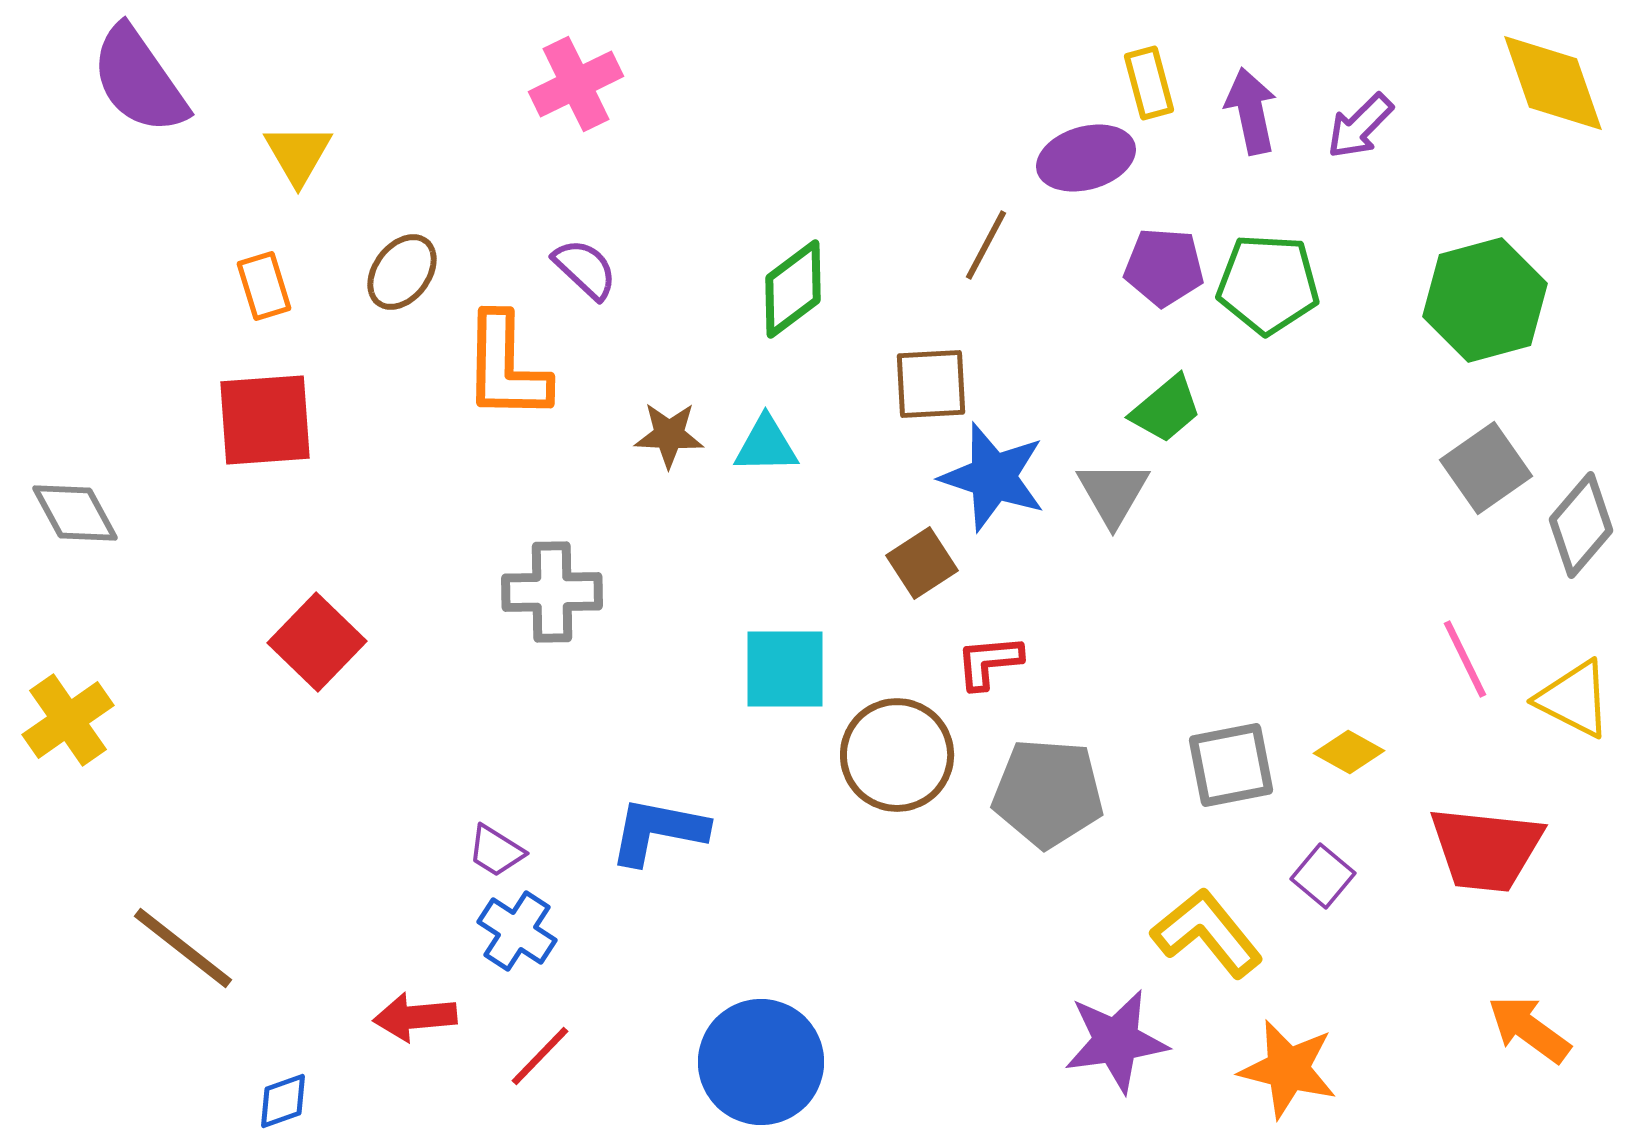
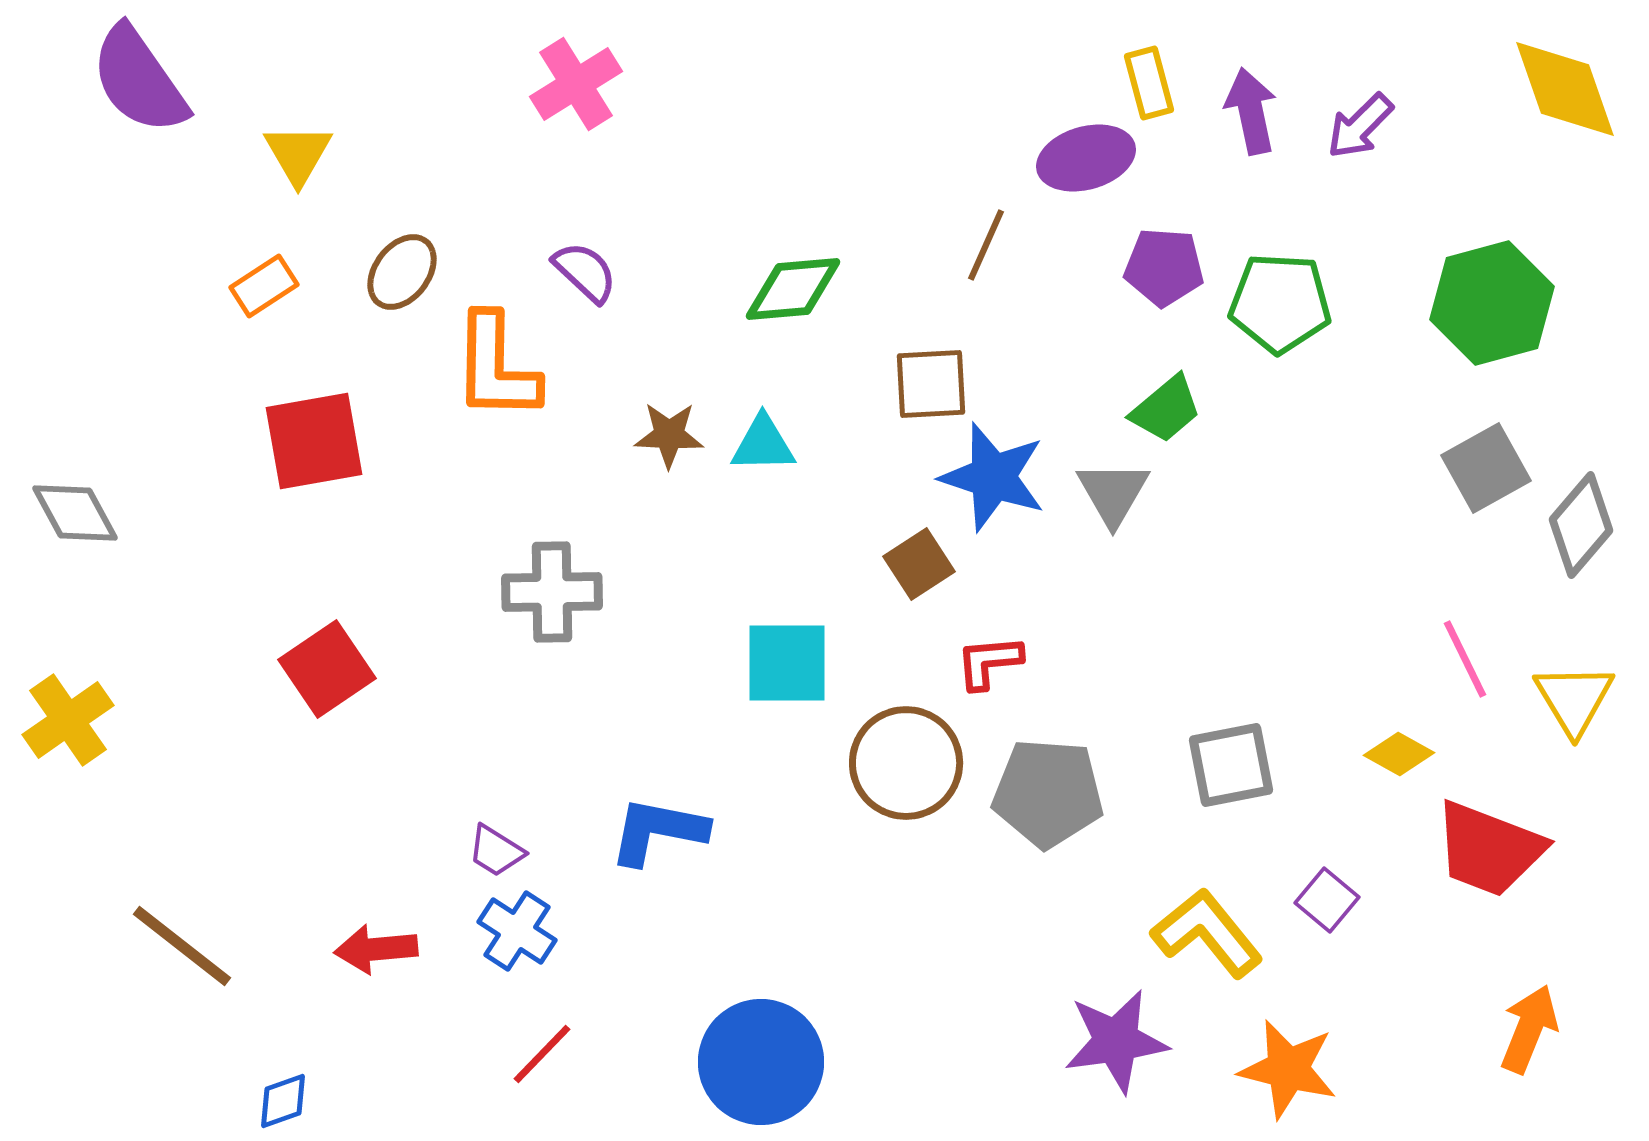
yellow diamond at (1553, 83): moved 12 px right, 6 px down
pink cross at (576, 84): rotated 6 degrees counterclockwise
brown line at (986, 245): rotated 4 degrees counterclockwise
purple semicircle at (585, 269): moved 3 px down
green pentagon at (1268, 284): moved 12 px right, 19 px down
orange rectangle at (264, 286): rotated 74 degrees clockwise
green diamond at (793, 289): rotated 32 degrees clockwise
green hexagon at (1485, 300): moved 7 px right, 3 px down
orange L-shape at (506, 367): moved 10 px left
red square at (265, 420): moved 49 px right, 21 px down; rotated 6 degrees counterclockwise
cyan triangle at (766, 445): moved 3 px left, 1 px up
gray square at (1486, 468): rotated 6 degrees clockwise
brown square at (922, 563): moved 3 px left, 1 px down
red square at (317, 642): moved 10 px right, 27 px down; rotated 12 degrees clockwise
cyan square at (785, 669): moved 2 px right, 6 px up
yellow triangle at (1574, 699): rotated 32 degrees clockwise
yellow diamond at (1349, 752): moved 50 px right, 2 px down
brown circle at (897, 755): moved 9 px right, 8 px down
red trapezoid at (1486, 849): moved 3 px right; rotated 15 degrees clockwise
purple square at (1323, 876): moved 4 px right, 24 px down
brown line at (183, 948): moved 1 px left, 2 px up
red arrow at (415, 1017): moved 39 px left, 68 px up
orange arrow at (1529, 1029): rotated 76 degrees clockwise
red line at (540, 1056): moved 2 px right, 2 px up
